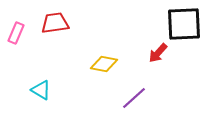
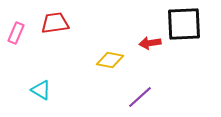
red arrow: moved 8 px left, 10 px up; rotated 40 degrees clockwise
yellow diamond: moved 6 px right, 4 px up
purple line: moved 6 px right, 1 px up
